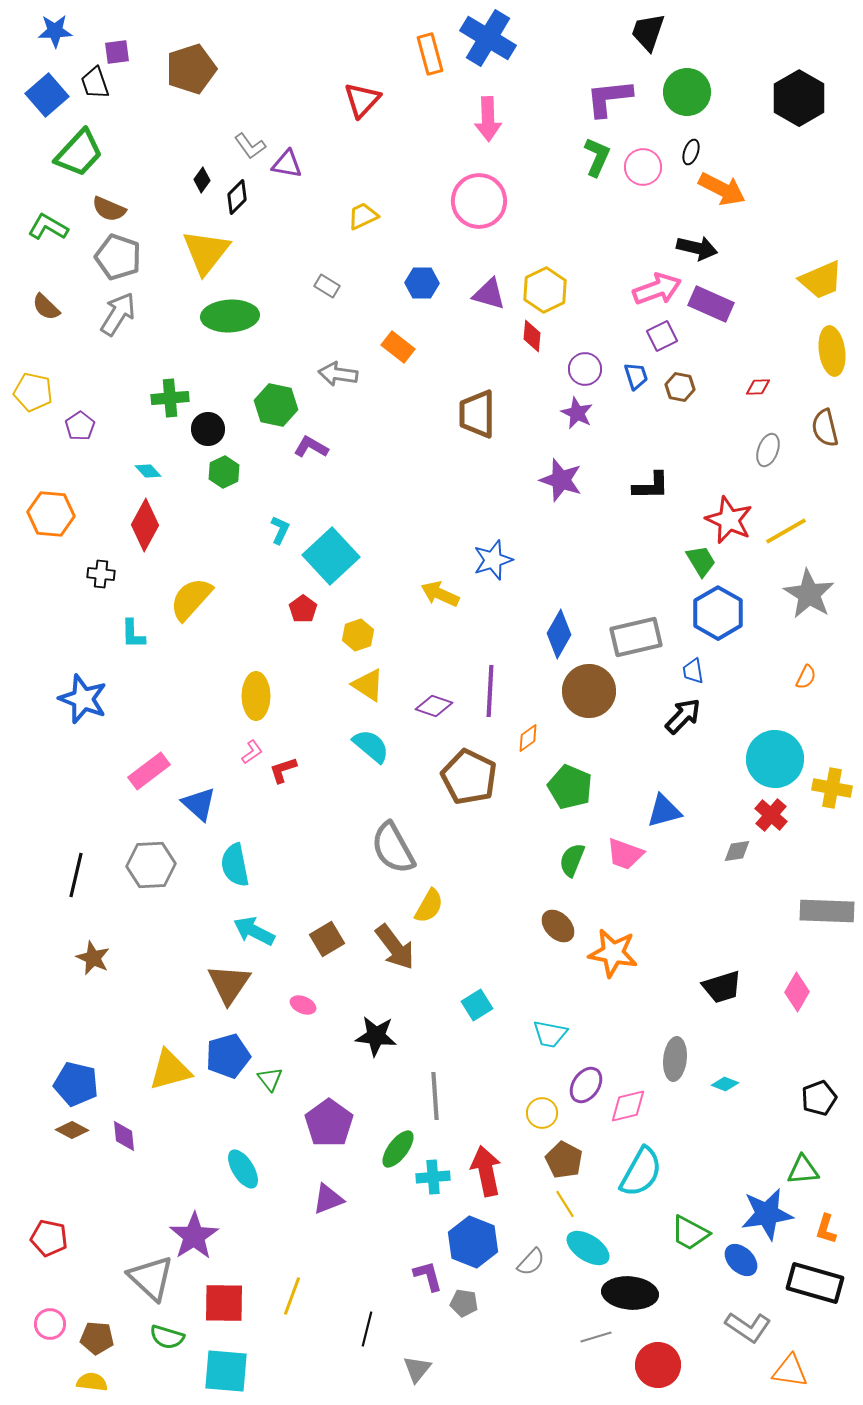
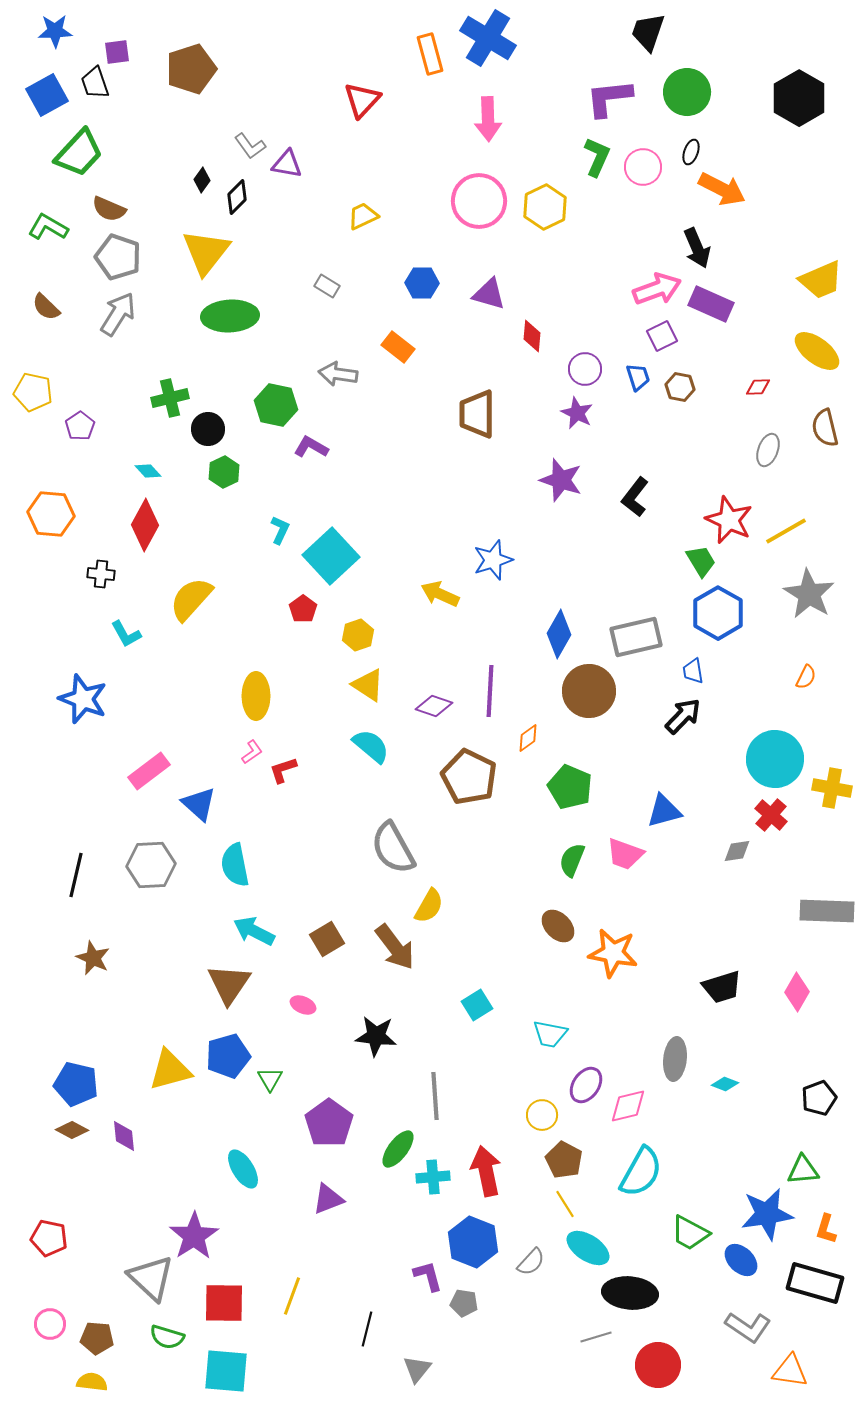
blue square at (47, 95): rotated 12 degrees clockwise
black arrow at (697, 248): rotated 54 degrees clockwise
yellow hexagon at (545, 290): moved 83 px up
yellow ellipse at (832, 351): moved 15 px left; rotated 45 degrees counterclockwise
blue trapezoid at (636, 376): moved 2 px right, 1 px down
green cross at (170, 398): rotated 9 degrees counterclockwise
black L-shape at (651, 486): moved 16 px left, 11 px down; rotated 129 degrees clockwise
cyan L-shape at (133, 634): moved 7 px left; rotated 28 degrees counterclockwise
green triangle at (270, 1079): rotated 8 degrees clockwise
yellow circle at (542, 1113): moved 2 px down
